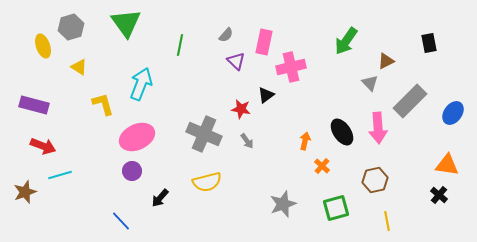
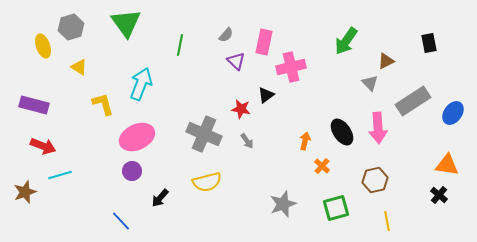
gray rectangle: moved 3 px right; rotated 12 degrees clockwise
